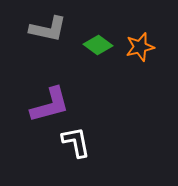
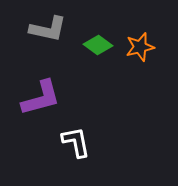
purple L-shape: moved 9 px left, 7 px up
